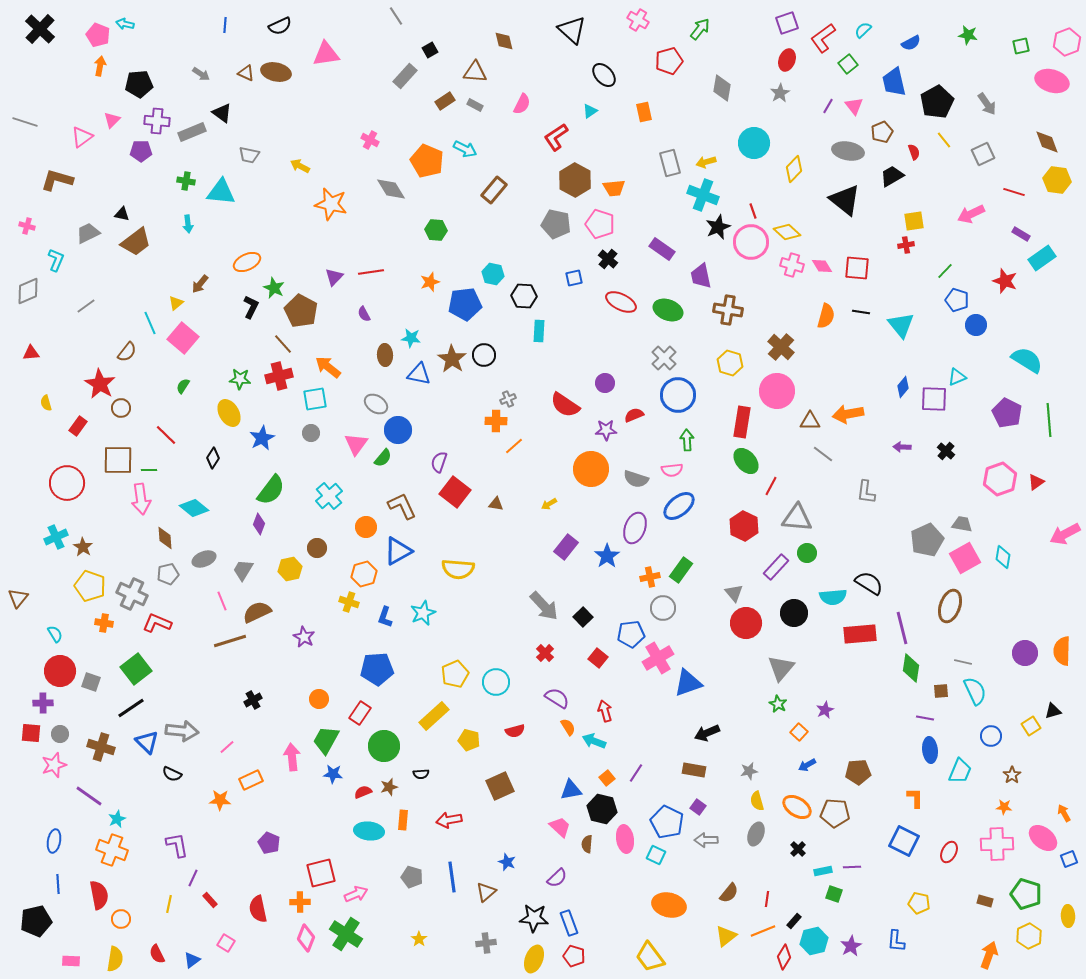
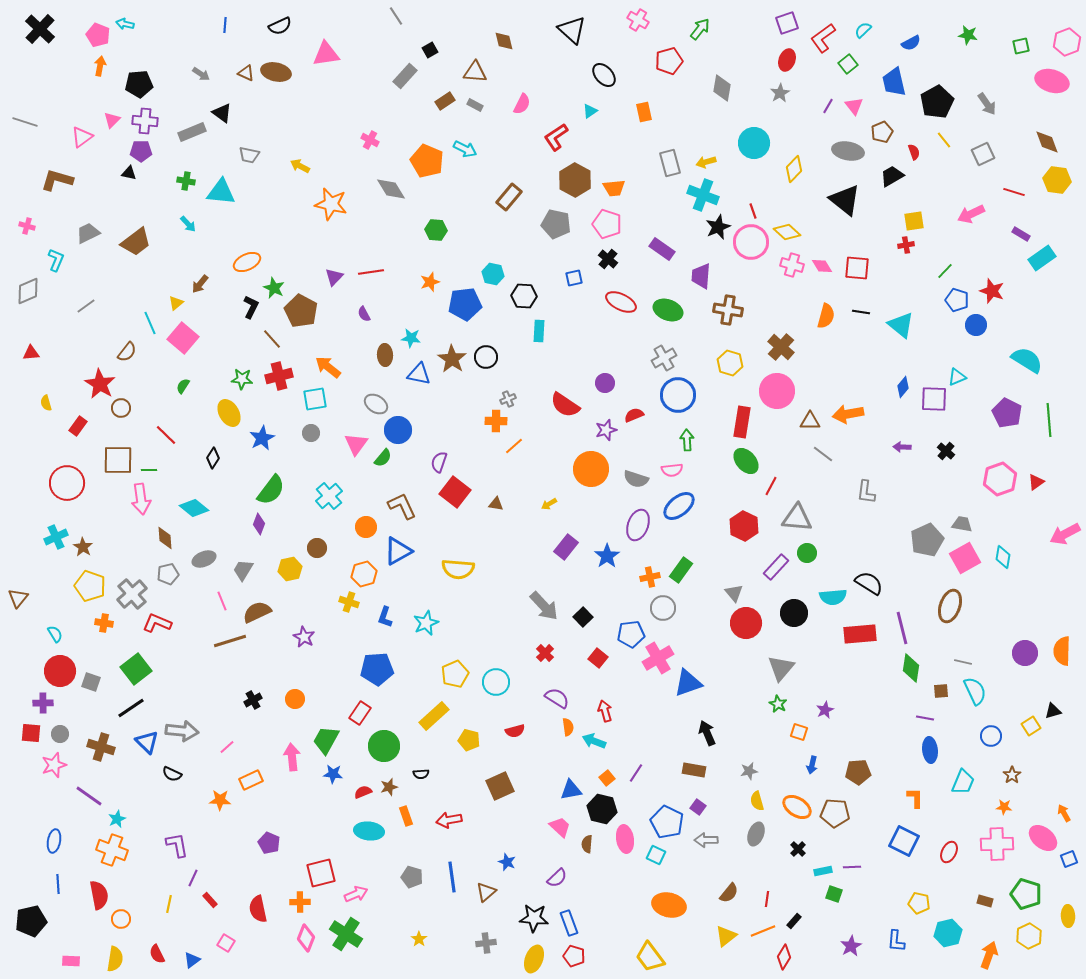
purple cross at (157, 121): moved 12 px left
brown rectangle at (494, 190): moved 15 px right, 7 px down
black triangle at (122, 214): moved 7 px right, 41 px up
cyan arrow at (188, 224): rotated 36 degrees counterclockwise
pink pentagon at (600, 224): moved 7 px right
purple trapezoid at (701, 276): rotated 16 degrees clockwise
red star at (1005, 281): moved 13 px left, 10 px down
cyan triangle at (901, 325): rotated 12 degrees counterclockwise
brown line at (283, 344): moved 11 px left, 5 px up
black circle at (484, 355): moved 2 px right, 2 px down
gray cross at (664, 358): rotated 15 degrees clockwise
green star at (240, 379): moved 2 px right
purple star at (606, 430): rotated 15 degrees counterclockwise
purple ellipse at (635, 528): moved 3 px right, 3 px up
gray cross at (132, 594): rotated 24 degrees clockwise
cyan star at (423, 613): moved 3 px right, 10 px down
orange circle at (319, 699): moved 24 px left
orange semicircle at (568, 727): rotated 24 degrees clockwise
orange square at (799, 732): rotated 24 degrees counterclockwise
black arrow at (707, 733): rotated 90 degrees clockwise
blue arrow at (807, 765): moved 5 px right; rotated 48 degrees counterclockwise
cyan trapezoid at (960, 771): moved 3 px right, 11 px down
orange rectangle at (403, 820): moved 3 px right, 4 px up; rotated 24 degrees counterclockwise
black pentagon at (36, 921): moved 5 px left
cyan hexagon at (814, 941): moved 134 px right, 8 px up
